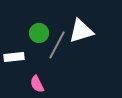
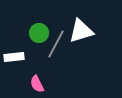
gray line: moved 1 px left, 1 px up
